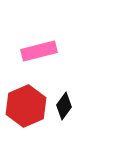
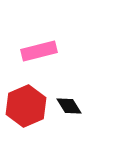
black diamond: moved 5 px right; rotated 68 degrees counterclockwise
